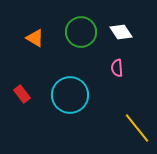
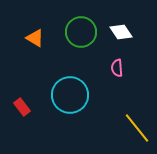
red rectangle: moved 13 px down
